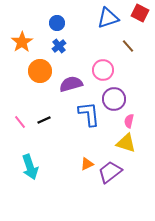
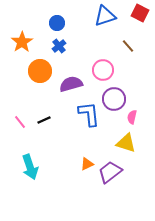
blue triangle: moved 3 px left, 2 px up
pink semicircle: moved 3 px right, 4 px up
